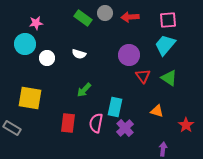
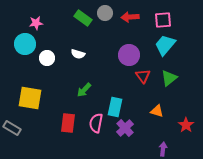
pink square: moved 5 px left
white semicircle: moved 1 px left
green triangle: rotated 48 degrees clockwise
